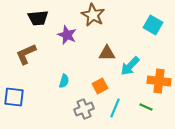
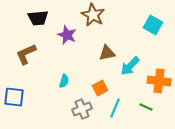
brown triangle: rotated 12 degrees counterclockwise
orange square: moved 2 px down
gray cross: moved 2 px left
